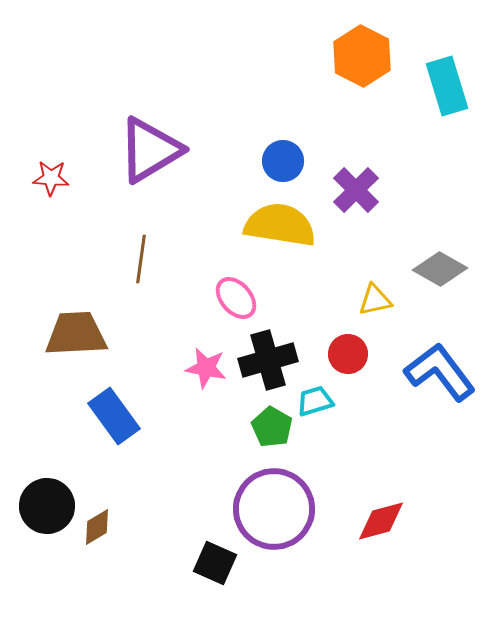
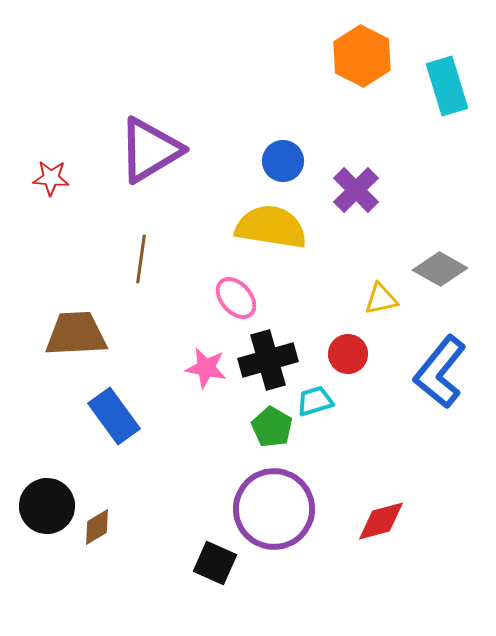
yellow semicircle: moved 9 px left, 2 px down
yellow triangle: moved 6 px right, 1 px up
blue L-shape: rotated 104 degrees counterclockwise
